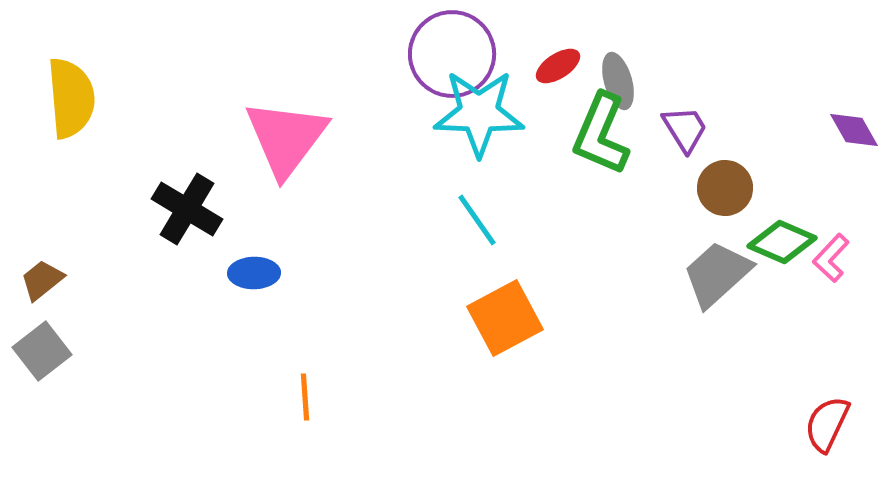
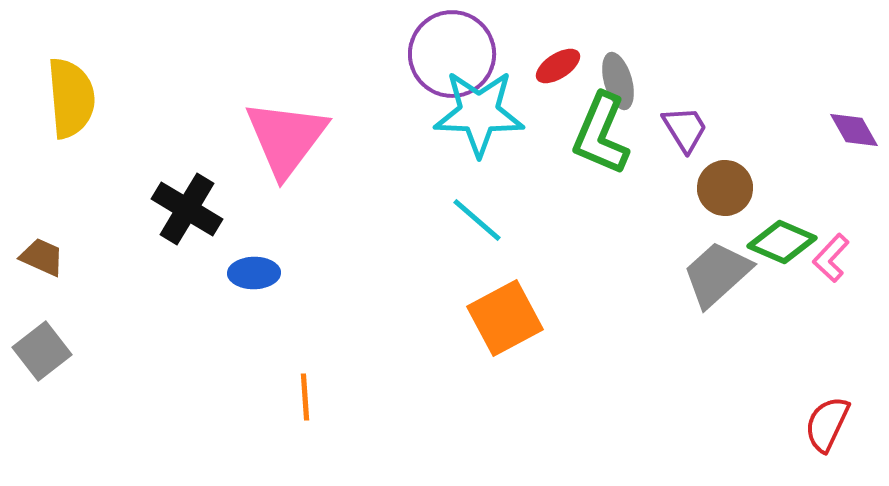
cyan line: rotated 14 degrees counterclockwise
brown trapezoid: moved 23 px up; rotated 63 degrees clockwise
